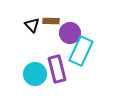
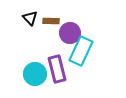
black triangle: moved 2 px left, 7 px up
